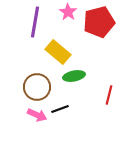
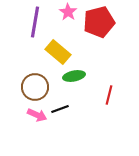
brown circle: moved 2 px left
